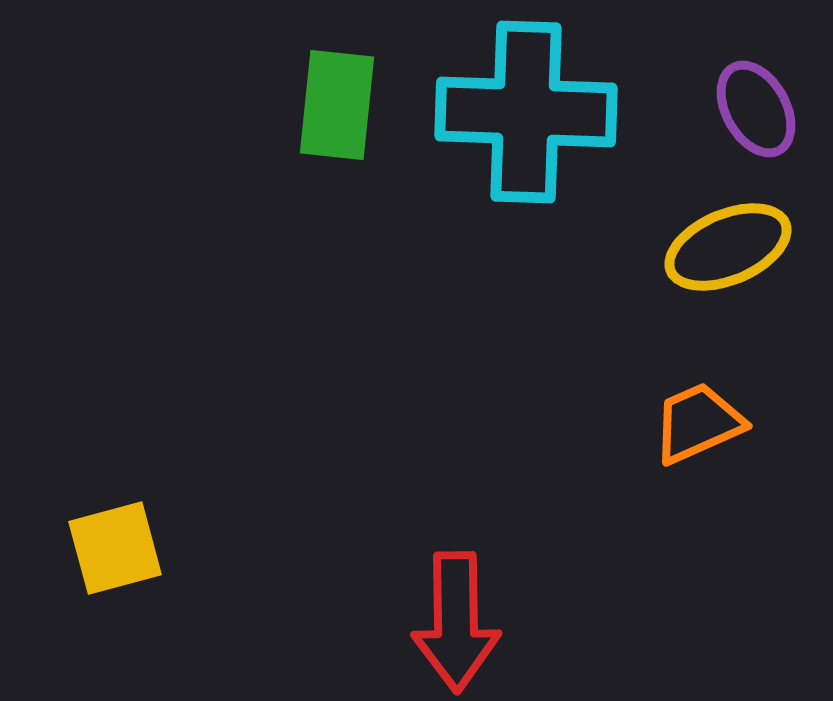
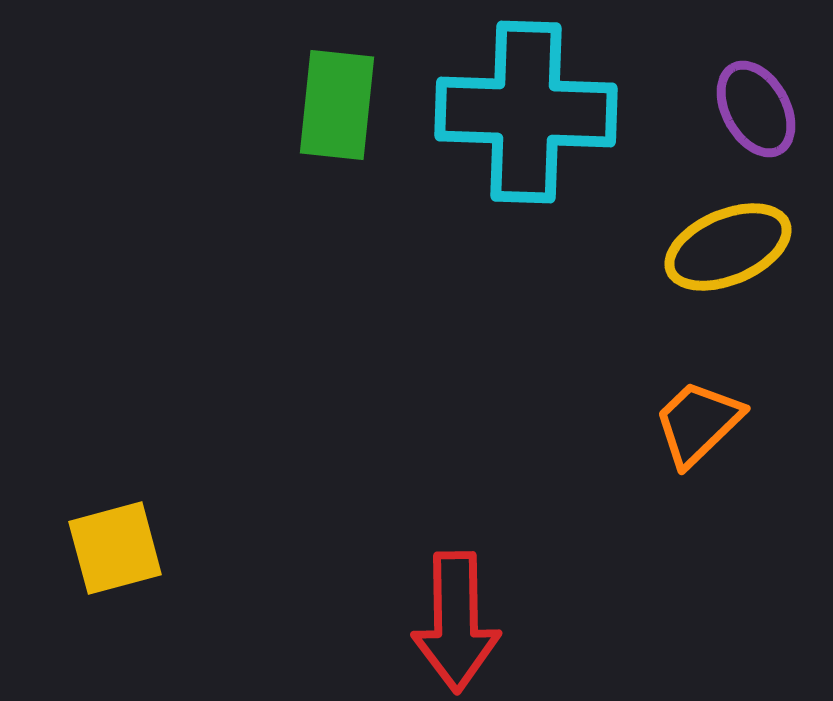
orange trapezoid: rotated 20 degrees counterclockwise
